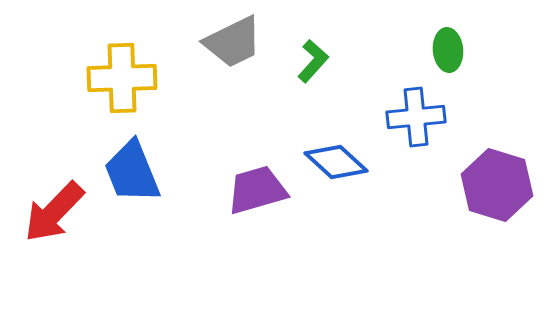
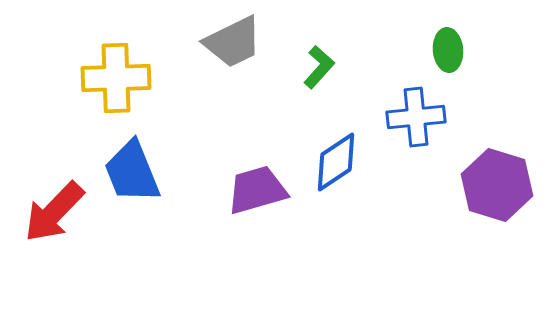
green L-shape: moved 6 px right, 6 px down
yellow cross: moved 6 px left
blue diamond: rotated 76 degrees counterclockwise
